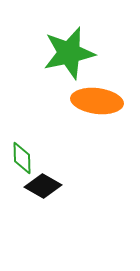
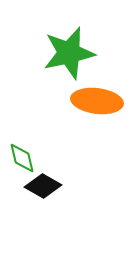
green diamond: rotated 12 degrees counterclockwise
